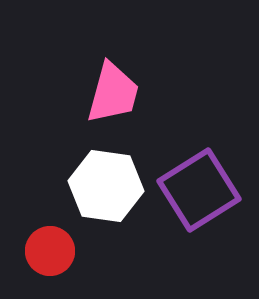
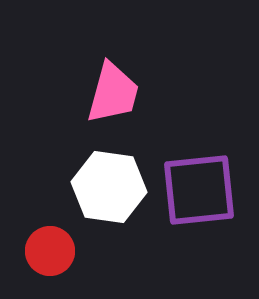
white hexagon: moved 3 px right, 1 px down
purple square: rotated 26 degrees clockwise
